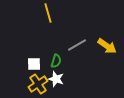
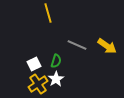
gray line: rotated 54 degrees clockwise
white square: rotated 24 degrees counterclockwise
white star: rotated 21 degrees clockwise
